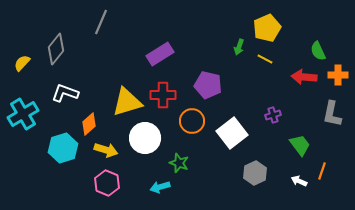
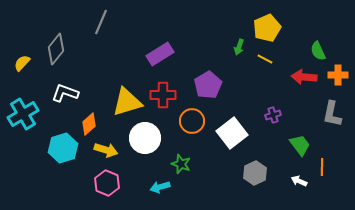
purple pentagon: rotated 28 degrees clockwise
green star: moved 2 px right, 1 px down
orange line: moved 4 px up; rotated 18 degrees counterclockwise
